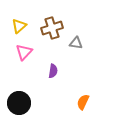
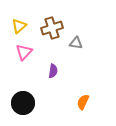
black circle: moved 4 px right
